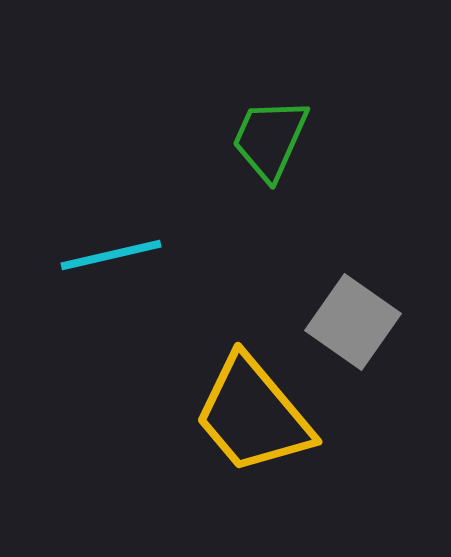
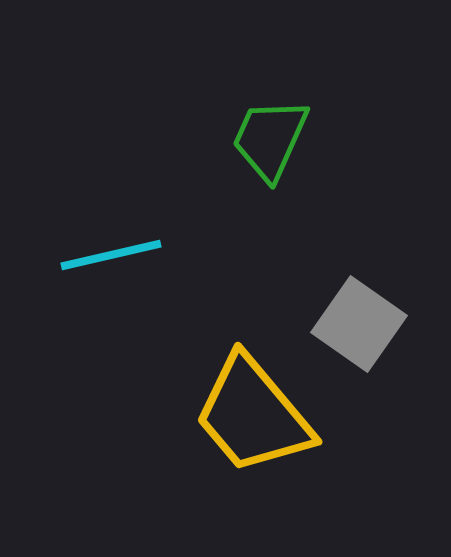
gray square: moved 6 px right, 2 px down
